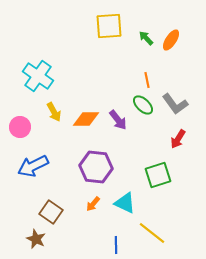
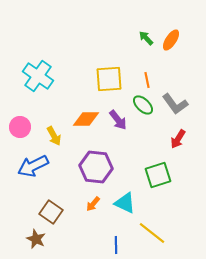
yellow square: moved 53 px down
yellow arrow: moved 24 px down
